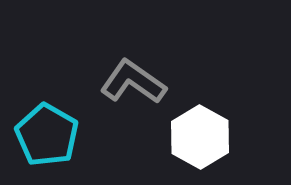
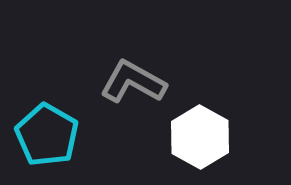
gray L-shape: rotated 6 degrees counterclockwise
